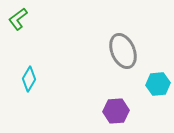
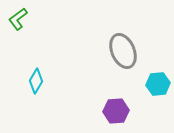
cyan diamond: moved 7 px right, 2 px down
